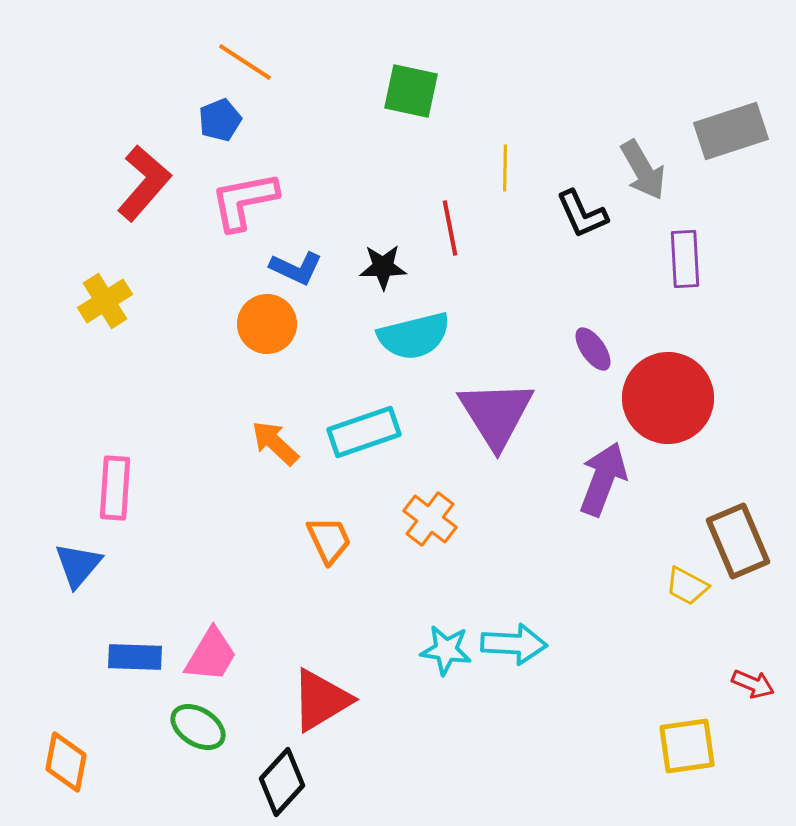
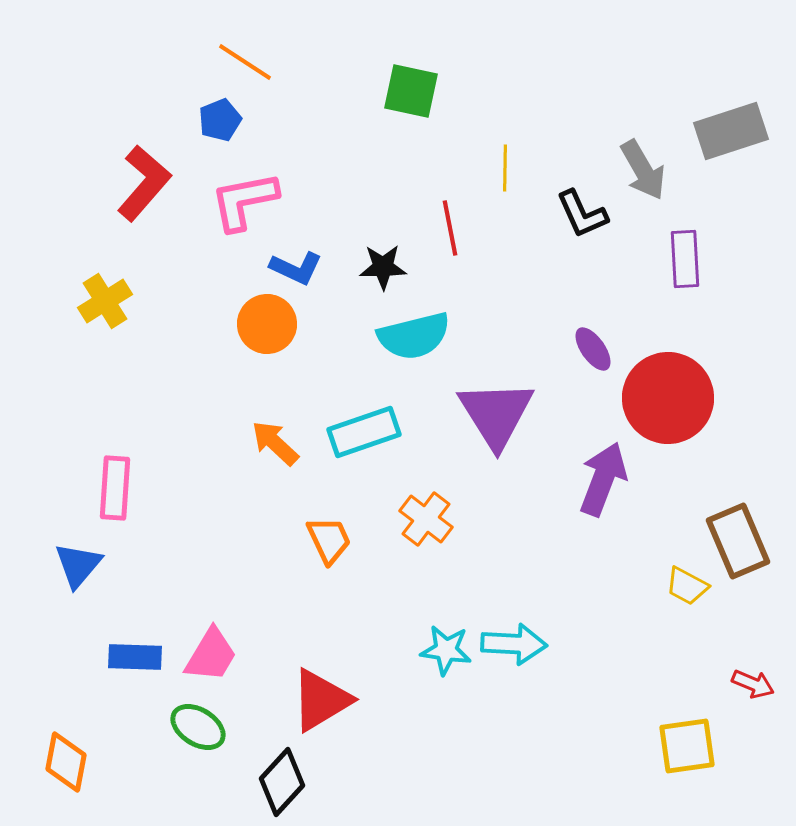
orange cross: moved 4 px left
